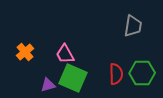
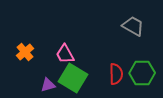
gray trapezoid: rotated 70 degrees counterclockwise
green square: rotated 8 degrees clockwise
